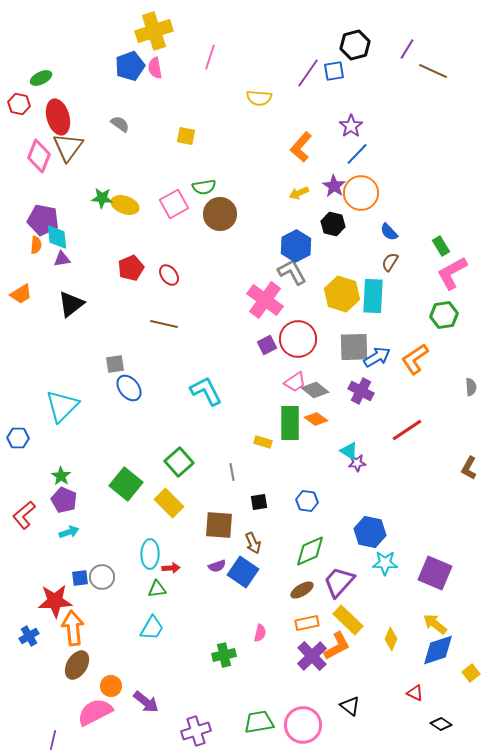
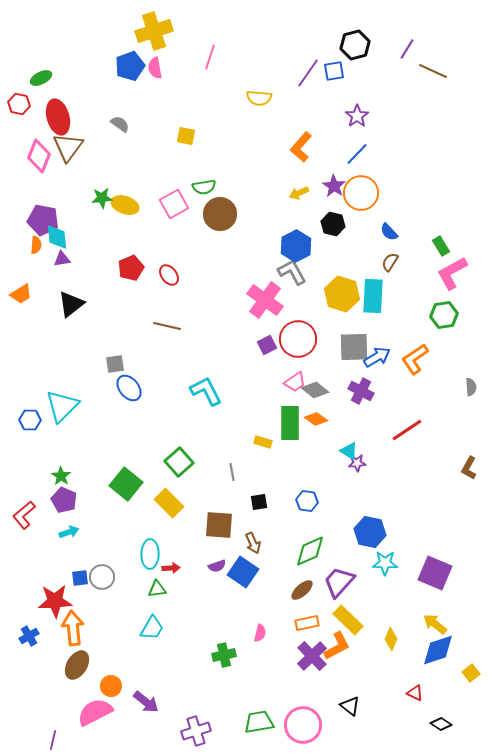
purple star at (351, 126): moved 6 px right, 10 px up
green star at (102, 198): rotated 10 degrees counterclockwise
brown line at (164, 324): moved 3 px right, 2 px down
blue hexagon at (18, 438): moved 12 px right, 18 px up
brown ellipse at (302, 590): rotated 10 degrees counterclockwise
